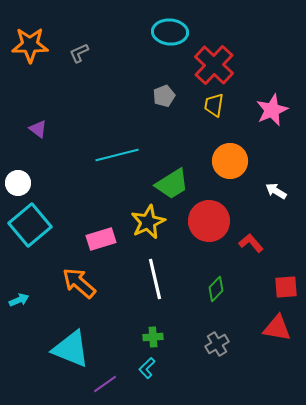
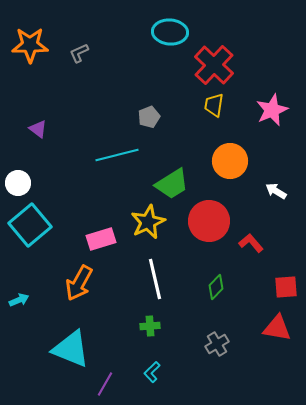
gray pentagon: moved 15 px left, 21 px down
orange arrow: rotated 102 degrees counterclockwise
green diamond: moved 2 px up
green cross: moved 3 px left, 11 px up
cyan L-shape: moved 5 px right, 4 px down
purple line: rotated 25 degrees counterclockwise
